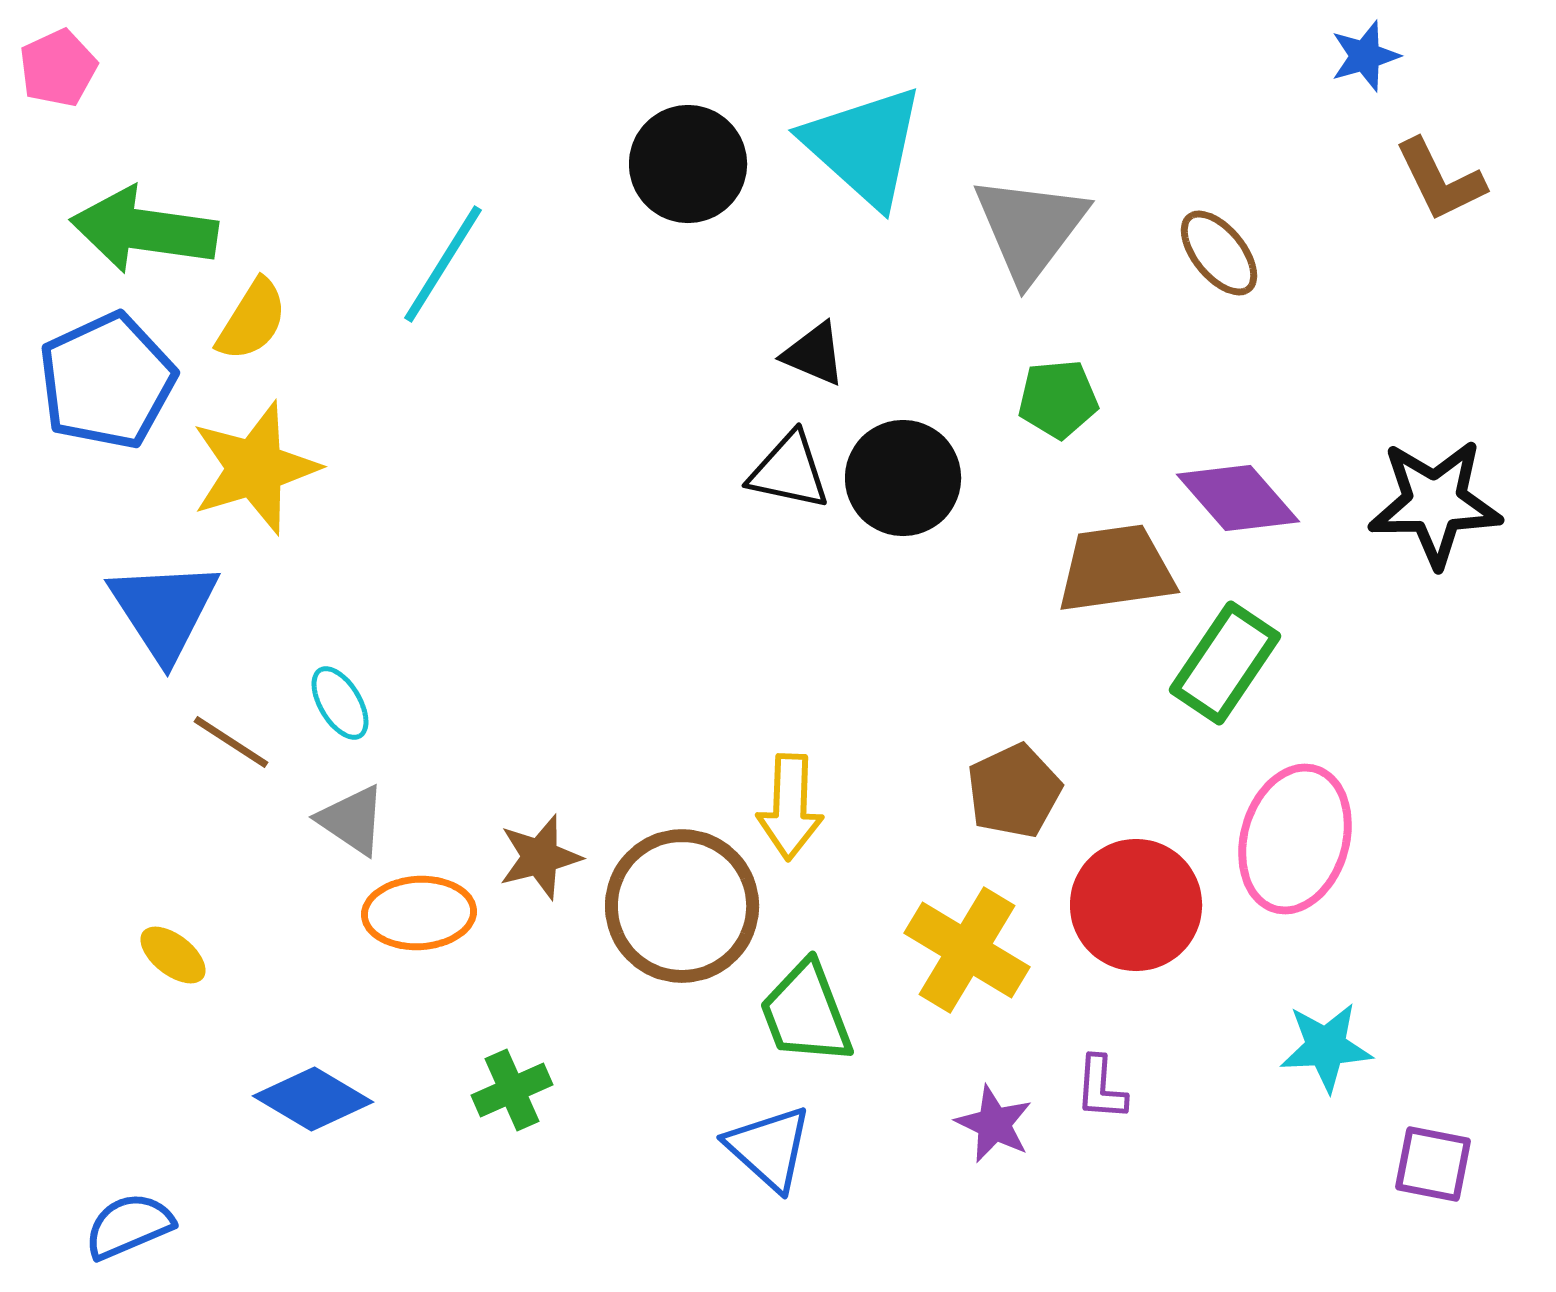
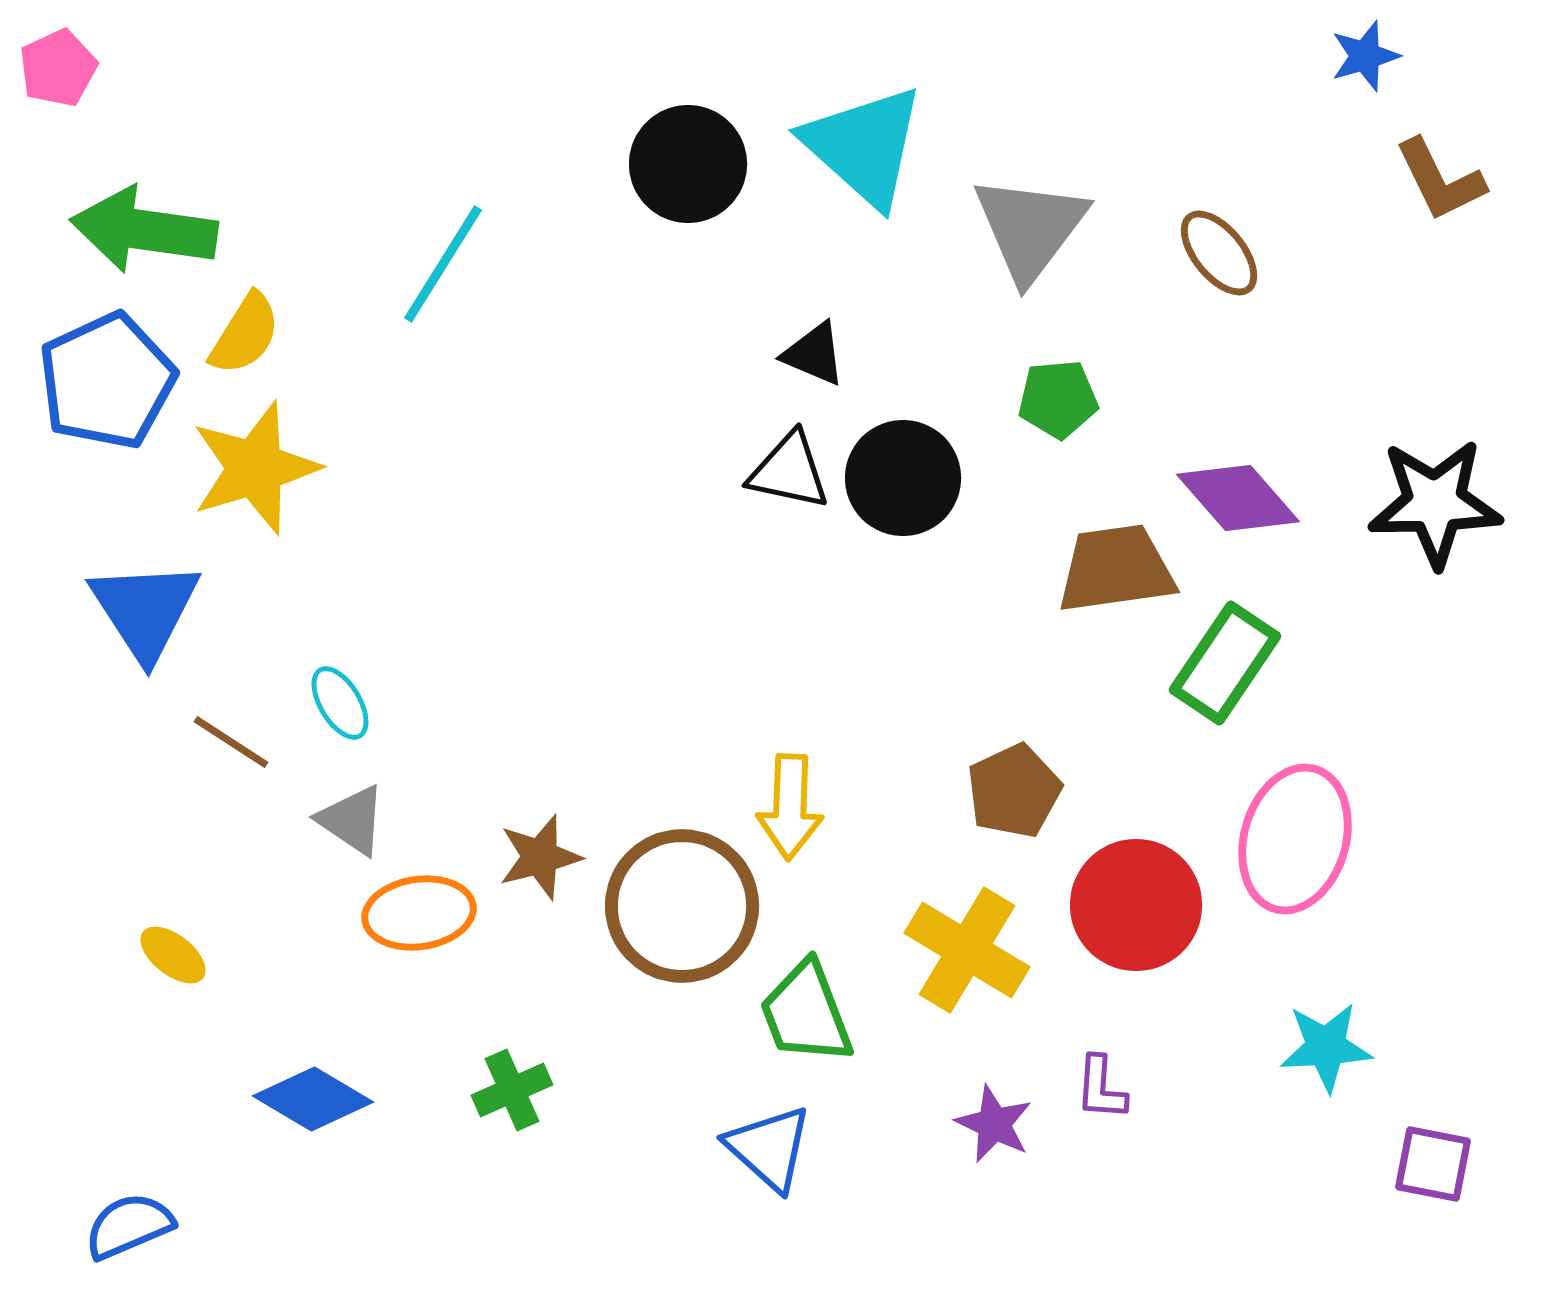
yellow semicircle at (252, 320): moved 7 px left, 14 px down
blue triangle at (164, 610): moved 19 px left
orange ellipse at (419, 913): rotated 5 degrees counterclockwise
